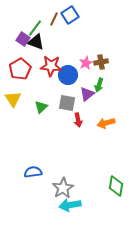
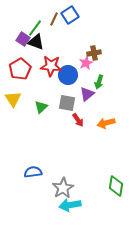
brown cross: moved 7 px left, 9 px up
green arrow: moved 3 px up
red arrow: rotated 24 degrees counterclockwise
